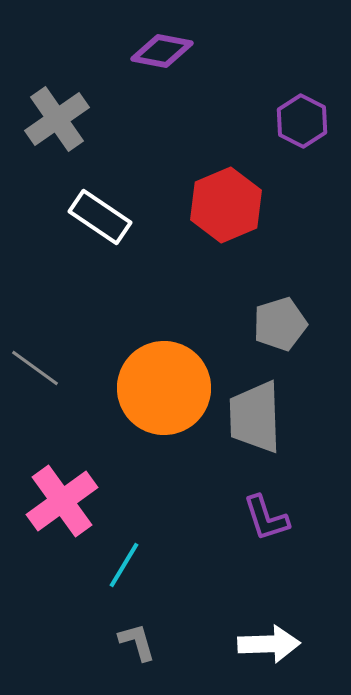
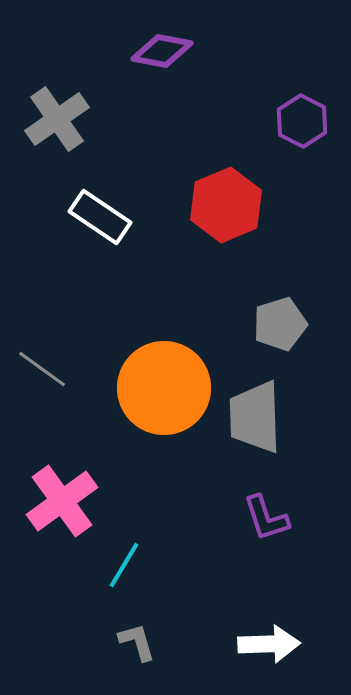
gray line: moved 7 px right, 1 px down
